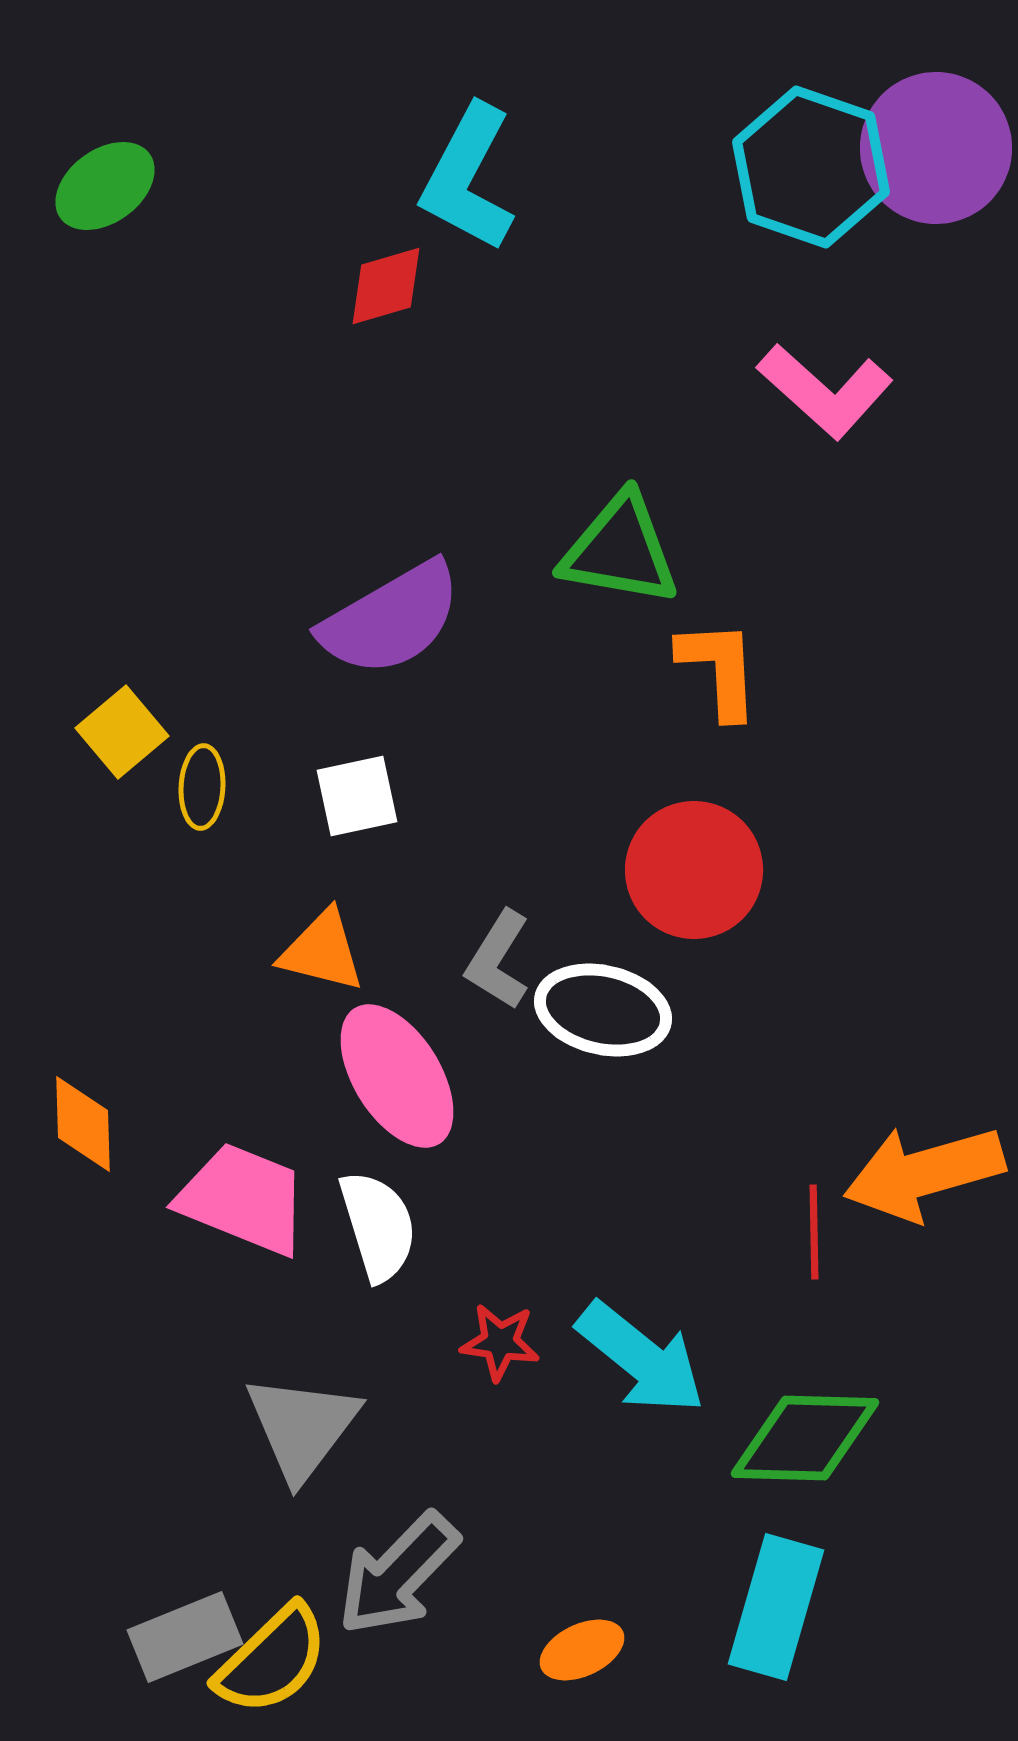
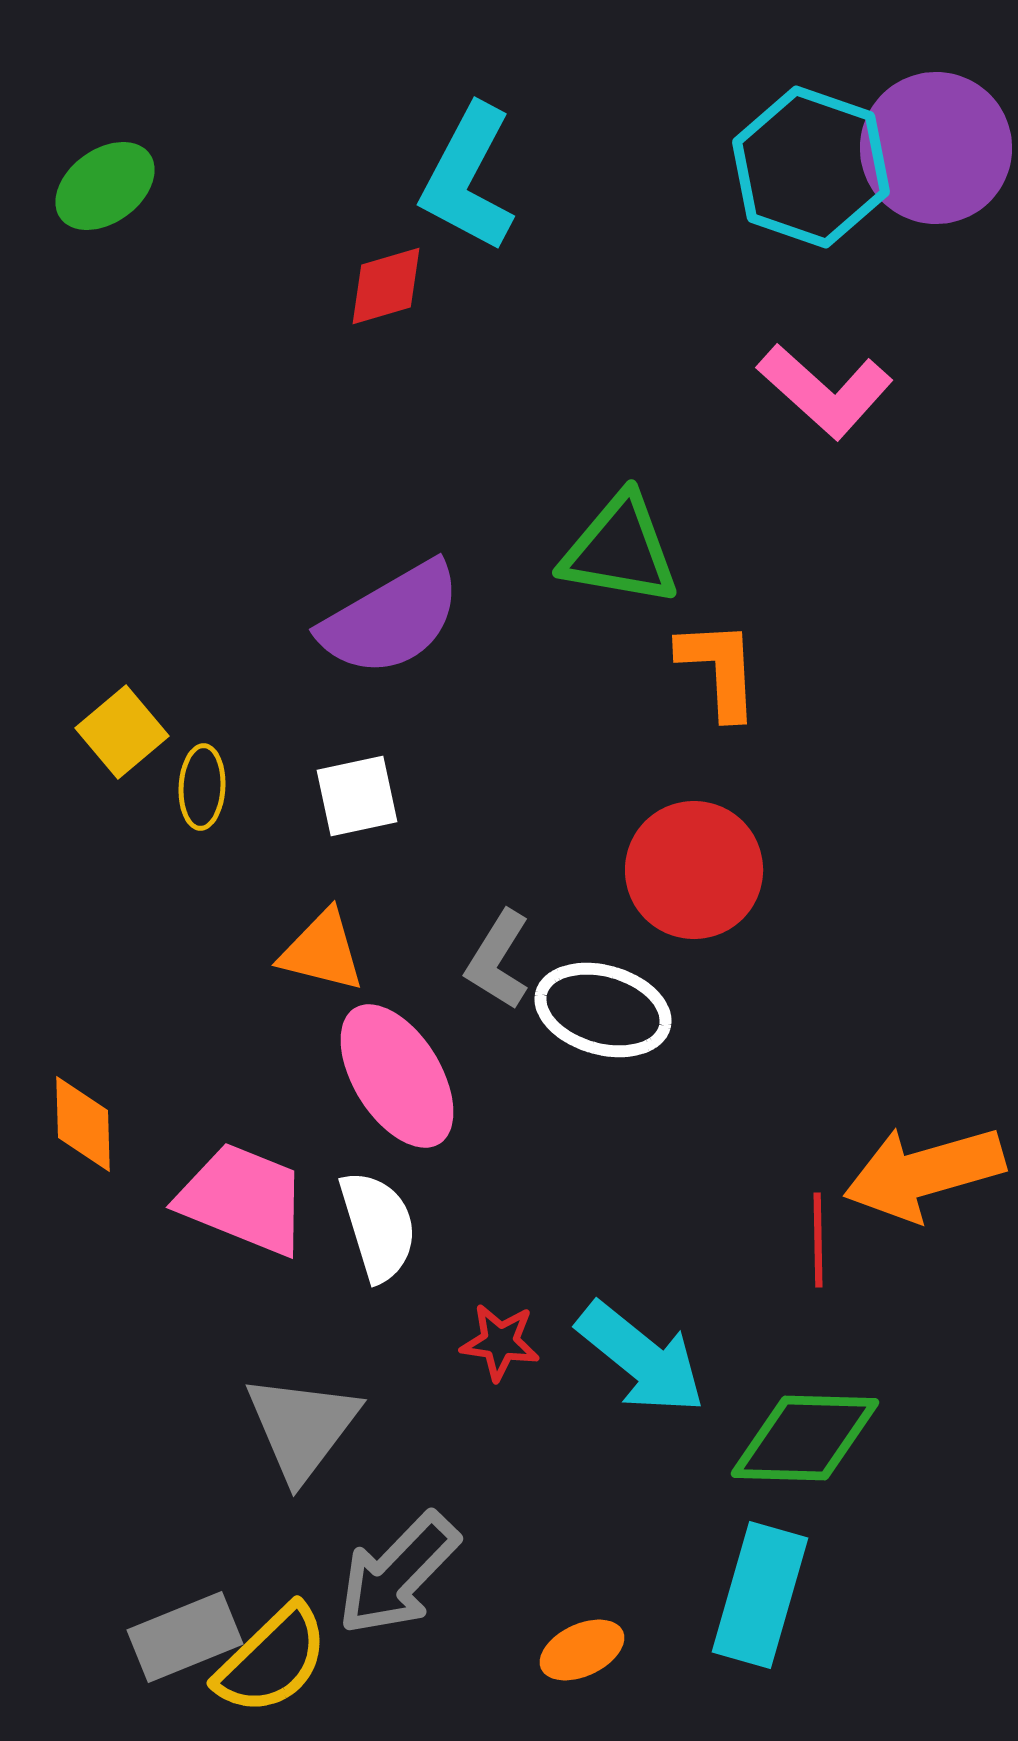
white ellipse: rotated 3 degrees clockwise
red line: moved 4 px right, 8 px down
cyan rectangle: moved 16 px left, 12 px up
